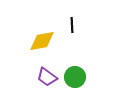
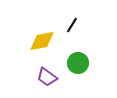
black line: rotated 35 degrees clockwise
green circle: moved 3 px right, 14 px up
